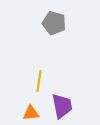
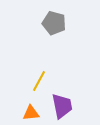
yellow line: rotated 20 degrees clockwise
